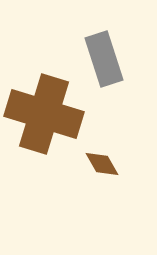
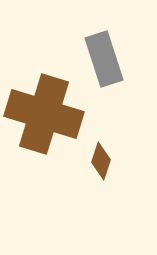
brown diamond: moved 1 px left, 3 px up; rotated 48 degrees clockwise
